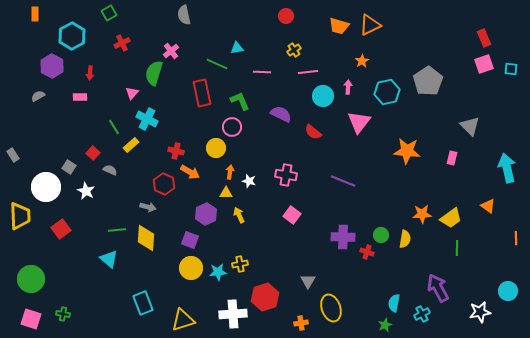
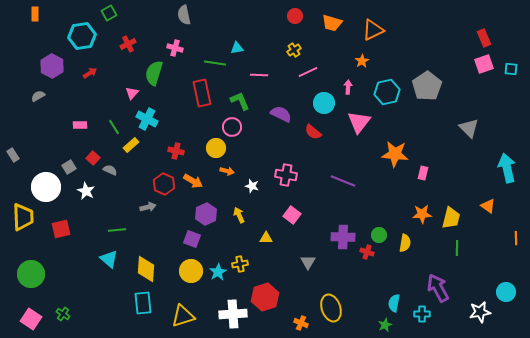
red circle at (286, 16): moved 9 px right
orange triangle at (370, 25): moved 3 px right, 5 px down
orange trapezoid at (339, 26): moved 7 px left, 3 px up
cyan hexagon at (72, 36): moved 10 px right; rotated 20 degrees clockwise
red cross at (122, 43): moved 6 px right, 1 px down
pink cross at (171, 51): moved 4 px right, 3 px up; rotated 35 degrees counterclockwise
green line at (217, 64): moved 2 px left, 1 px up; rotated 15 degrees counterclockwise
pink line at (262, 72): moved 3 px left, 3 px down
pink line at (308, 72): rotated 18 degrees counterclockwise
red arrow at (90, 73): rotated 128 degrees counterclockwise
gray pentagon at (428, 81): moved 1 px left, 5 px down
cyan circle at (323, 96): moved 1 px right, 7 px down
pink rectangle at (80, 97): moved 28 px down
gray triangle at (470, 126): moved 1 px left, 2 px down
orange star at (407, 151): moved 12 px left, 3 px down
red square at (93, 153): moved 5 px down
pink rectangle at (452, 158): moved 29 px left, 15 px down
gray square at (69, 167): rotated 24 degrees clockwise
orange arrow at (190, 172): moved 3 px right, 9 px down
orange arrow at (230, 172): moved 3 px left, 1 px up; rotated 96 degrees clockwise
white star at (249, 181): moved 3 px right, 5 px down
yellow triangle at (226, 193): moved 40 px right, 45 px down
gray arrow at (148, 207): rotated 28 degrees counterclockwise
yellow trapezoid at (20, 216): moved 3 px right, 1 px down
yellow trapezoid at (451, 218): rotated 40 degrees counterclockwise
red square at (61, 229): rotated 24 degrees clockwise
green circle at (381, 235): moved 2 px left
yellow diamond at (146, 238): moved 31 px down
yellow semicircle at (405, 239): moved 4 px down
purple square at (190, 240): moved 2 px right, 1 px up
yellow circle at (191, 268): moved 3 px down
cyan star at (218, 272): rotated 24 degrees counterclockwise
green circle at (31, 279): moved 5 px up
gray triangle at (308, 281): moved 19 px up
cyan circle at (508, 291): moved 2 px left, 1 px down
cyan rectangle at (143, 303): rotated 15 degrees clockwise
green cross at (63, 314): rotated 24 degrees clockwise
cyan cross at (422, 314): rotated 28 degrees clockwise
pink square at (31, 319): rotated 15 degrees clockwise
yellow triangle at (183, 320): moved 4 px up
orange cross at (301, 323): rotated 32 degrees clockwise
